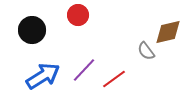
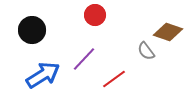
red circle: moved 17 px right
brown diamond: rotated 32 degrees clockwise
purple line: moved 11 px up
blue arrow: moved 1 px up
